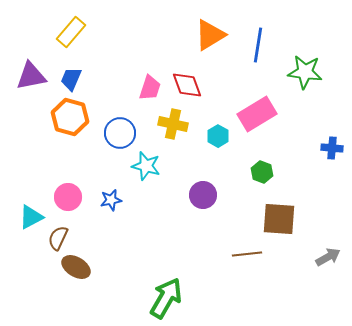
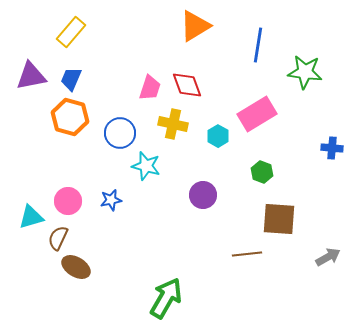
orange triangle: moved 15 px left, 9 px up
pink circle: moved 4 px down
cyan triangle: rotated 12 degrees clockwise
